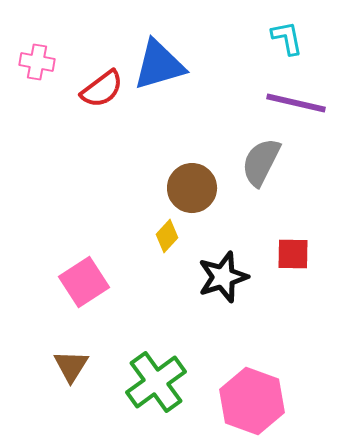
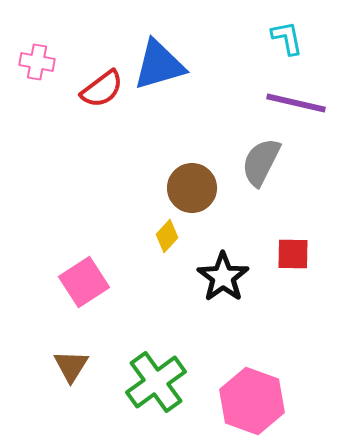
black star: rotated 18 degrees counterclockwise
